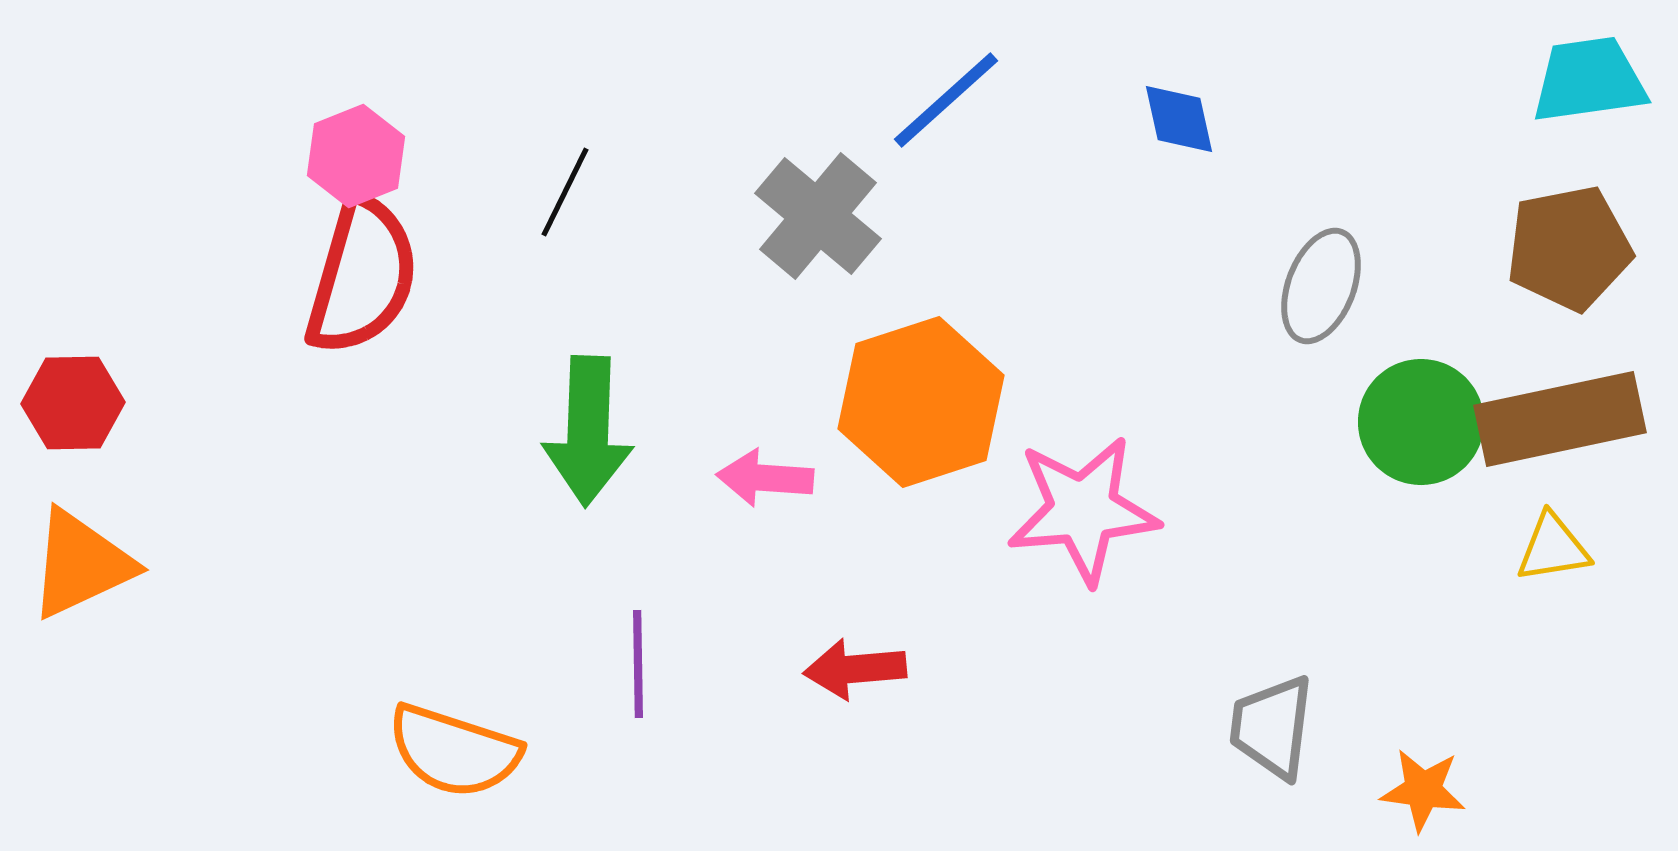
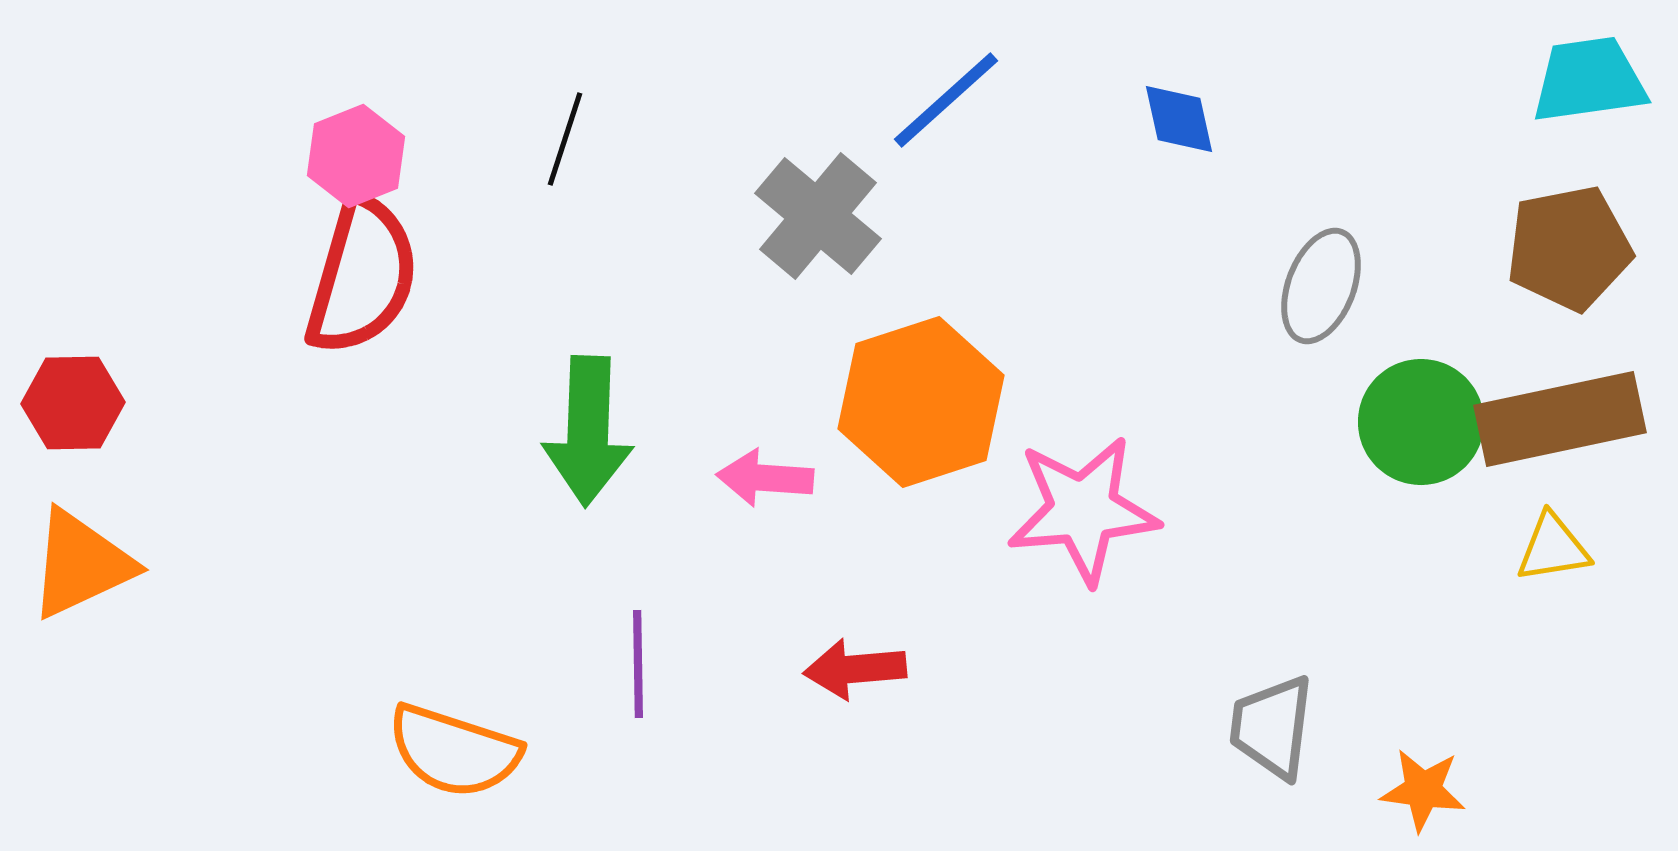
black line: moved 53 px up; rotated 8 degrees counterclockwise
